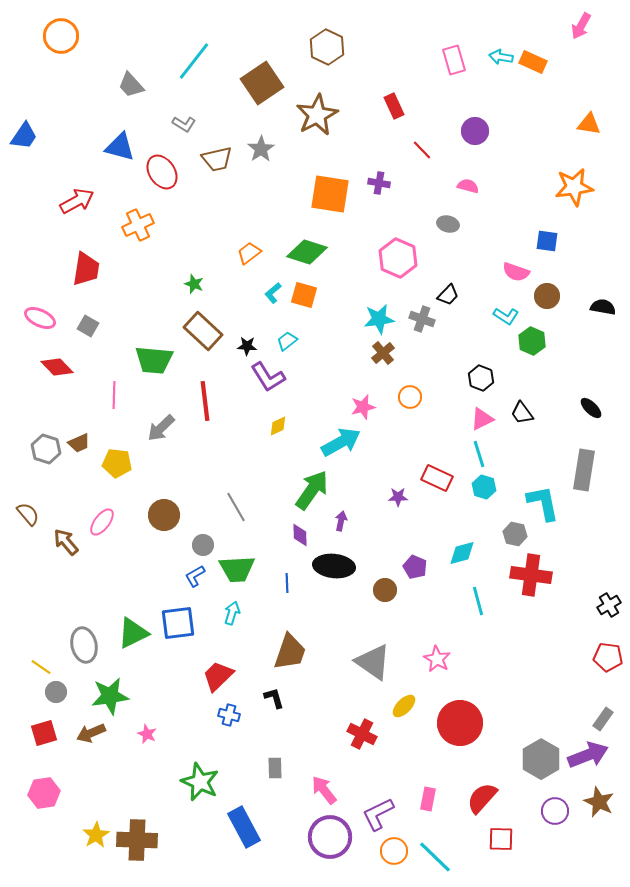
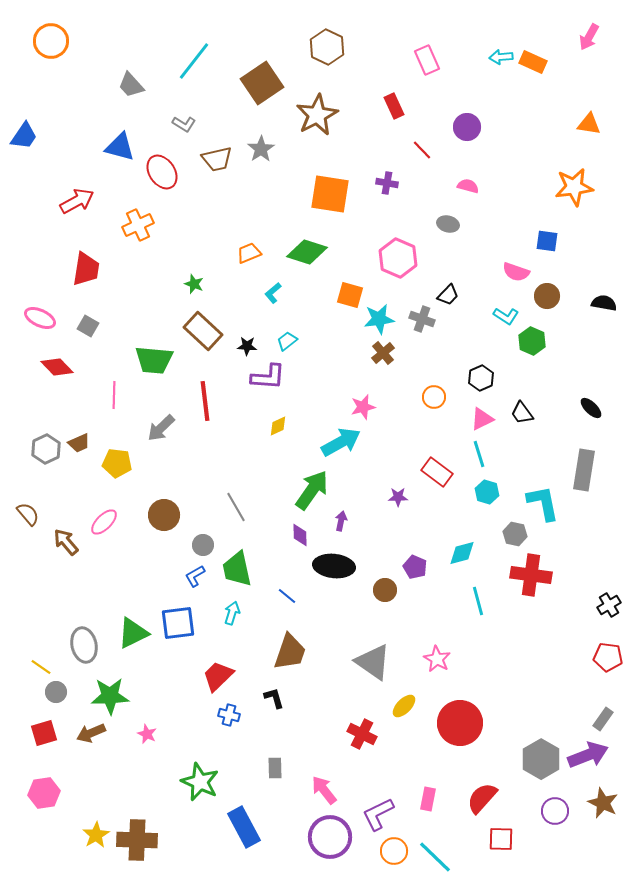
pink arrow at (581, 26): moved 8 px right, 11 px down
orange circle at (61, 36): moved 10 px left, 5 px down
cyan arrow at (501, 57): rotated 15 degrees counterclockwise
pink rectangle at (454, 60): moved 27 px left; rotated 8 degrees counterclockwise
purple circle at (475, 131): moved 8 px left, 4 px up
purple cross at (379, 183): moved 8 px right
orange trapezoid at (249, 253): rotated 15 degrees clockwise
orange square at (304, 295): moved 46 px right
black semicircle at (603, 307): moved 1 px right, 4 px up
purple L-shape at (268, 377): rotated 54 degrees counterclockwise
black hexagon at (481, 378): rotated 15 degrees clockwise
orange circle at (410, 397): moved 24 px right
gray hexagon at (46, 449): rotated 16 degrees clockwise
red rectangle at (437, 478): moved 6 px up; rotated 12 degrees clockwise
cyan hexagon at (484, 487): moved 3 px right, 5 px down
pink ellipse at (102, 522): moved 2 px right; rotated 8 degrees clockwise
green trapezoid at (237, 569): rotated 81 degrees clockwise
blue line at (287, 583): moved 13 px down; rotated 48 degrees counterclockwise
green star at (110, 696): rotated 6 degrees clockwise
brown star at (599, 802): moved 4 px right, 1 px down
